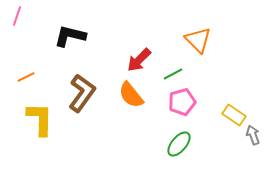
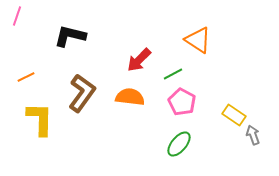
orange triangle: rotated 12 degrees counterclockwise
orange semicircle: moved 1 px left, 2 px down; rotated 136 degrees clockwise
pink pentagon: rotated 28 degrees counterclockwise
